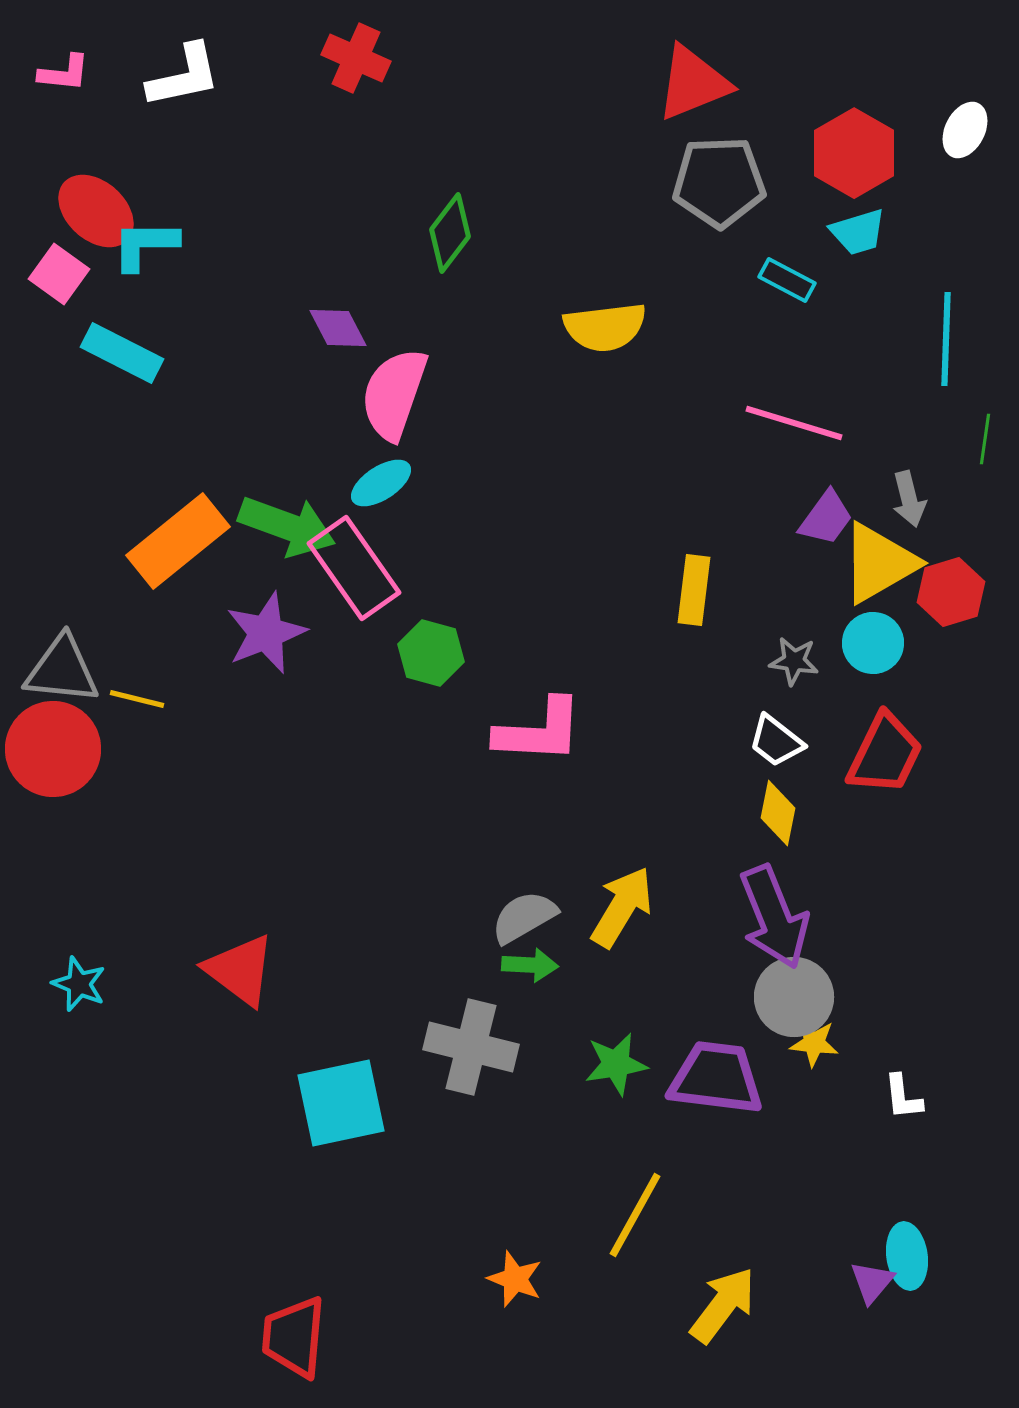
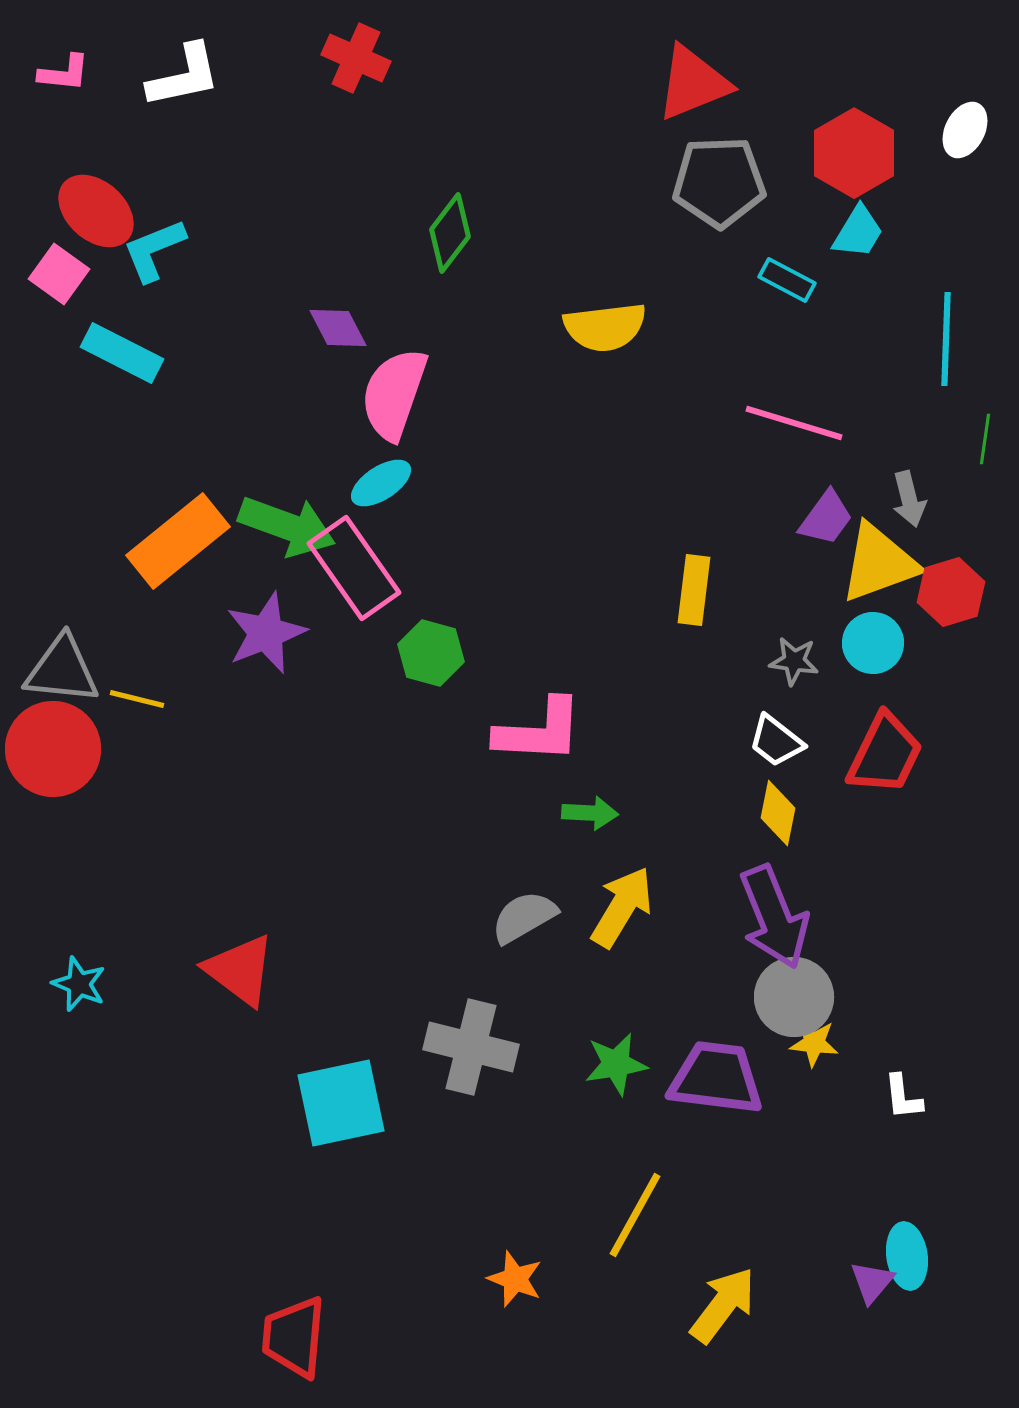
cyan trapezoid at (858, 232): rotated 42 degrees counterclockwise
cyan L-shape at (145, 245): moved 9 px right, 5 px down; rotated 22 degrees counterclockwise
yellow triangle at (879, 563): rotated 10 degrees clockwise
green arrow at (530, 965): moved 60 px right, 152 px up
